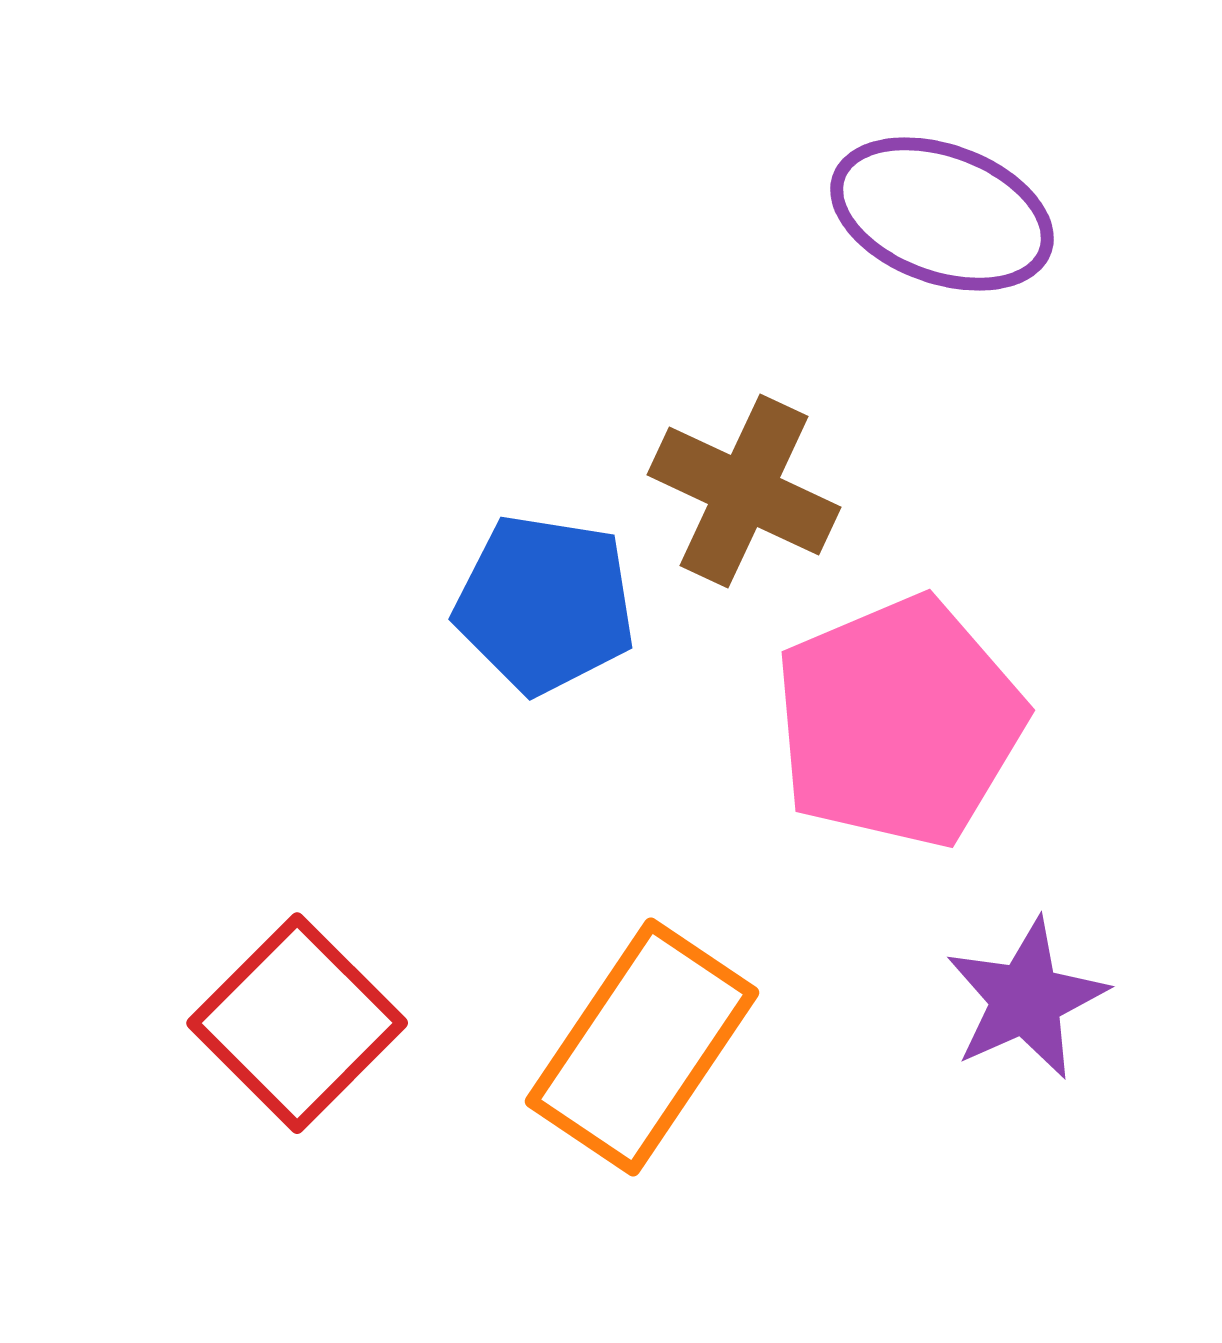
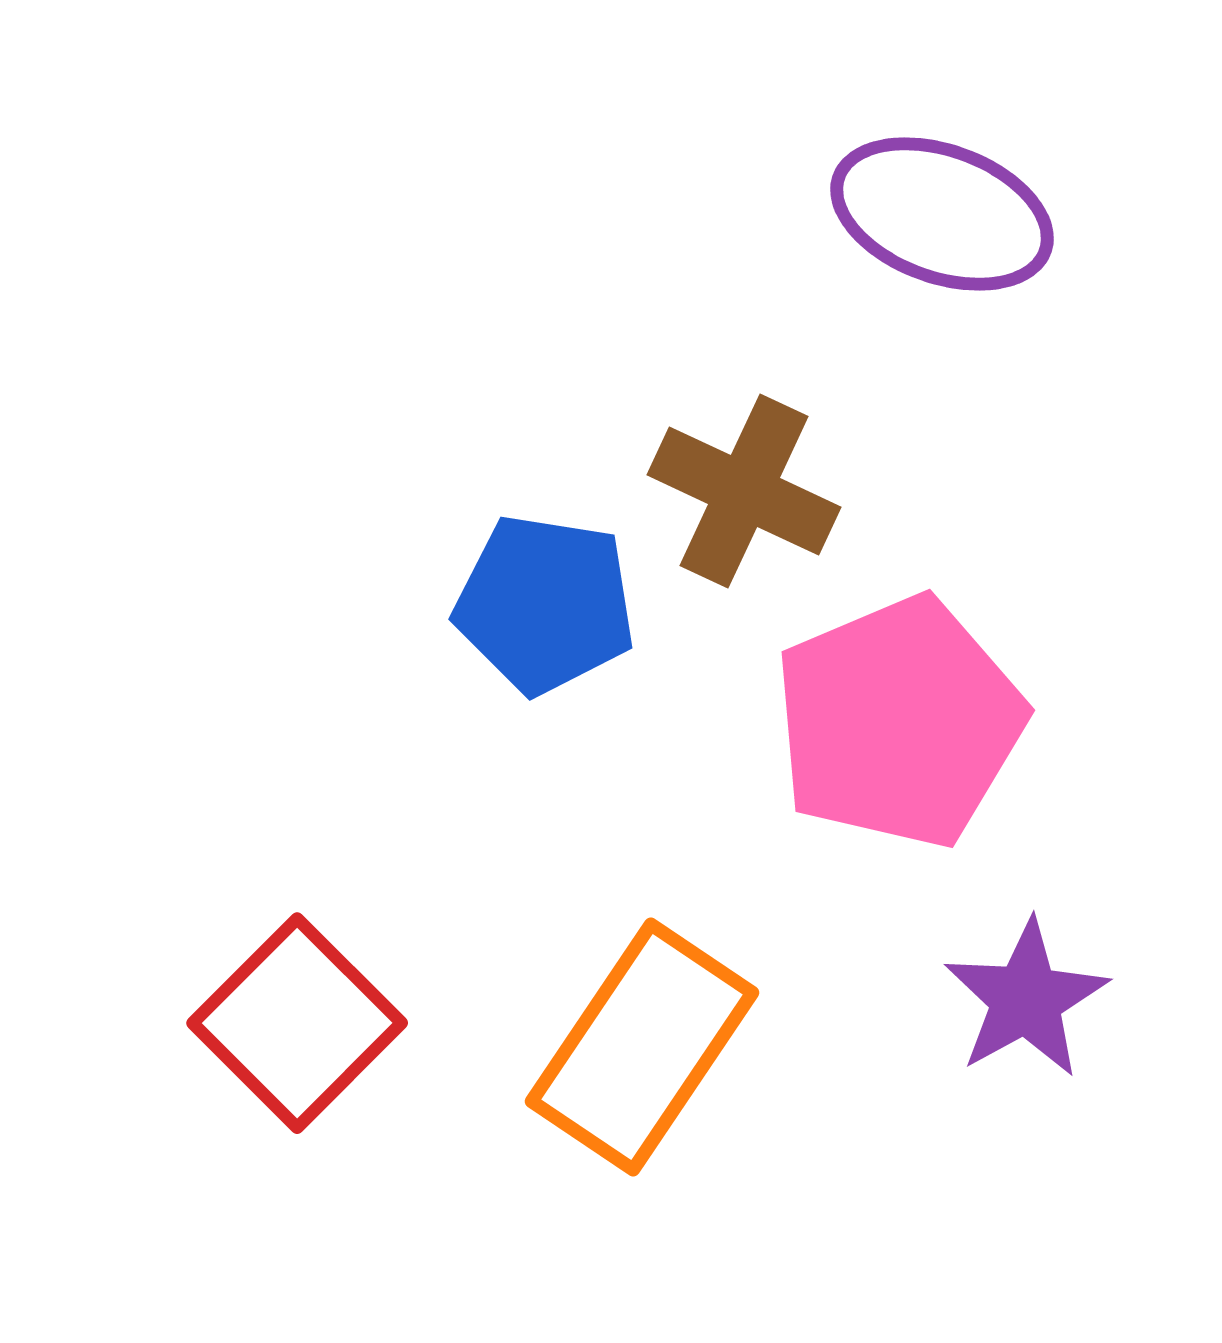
purple star: rotated 5 degrees counterclockwise
